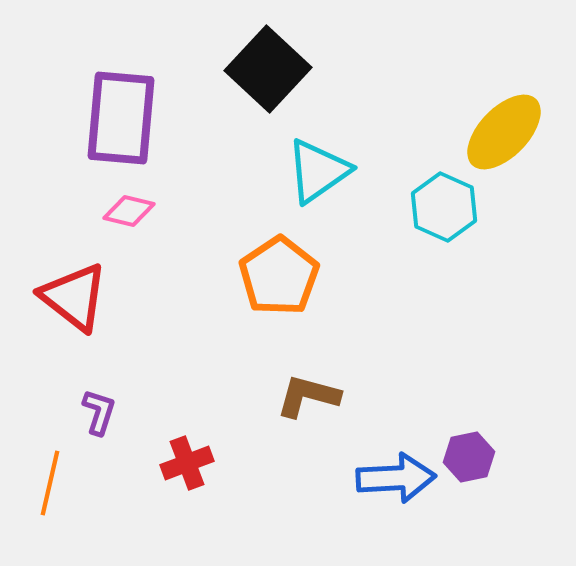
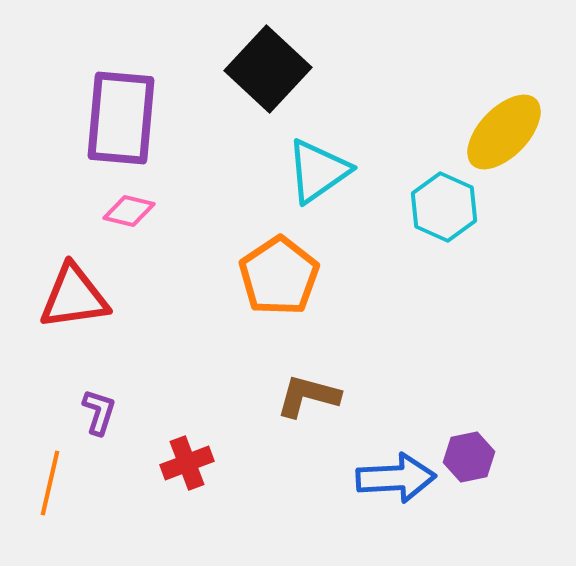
red triangle: rotated 46 degrees counterclockwise
